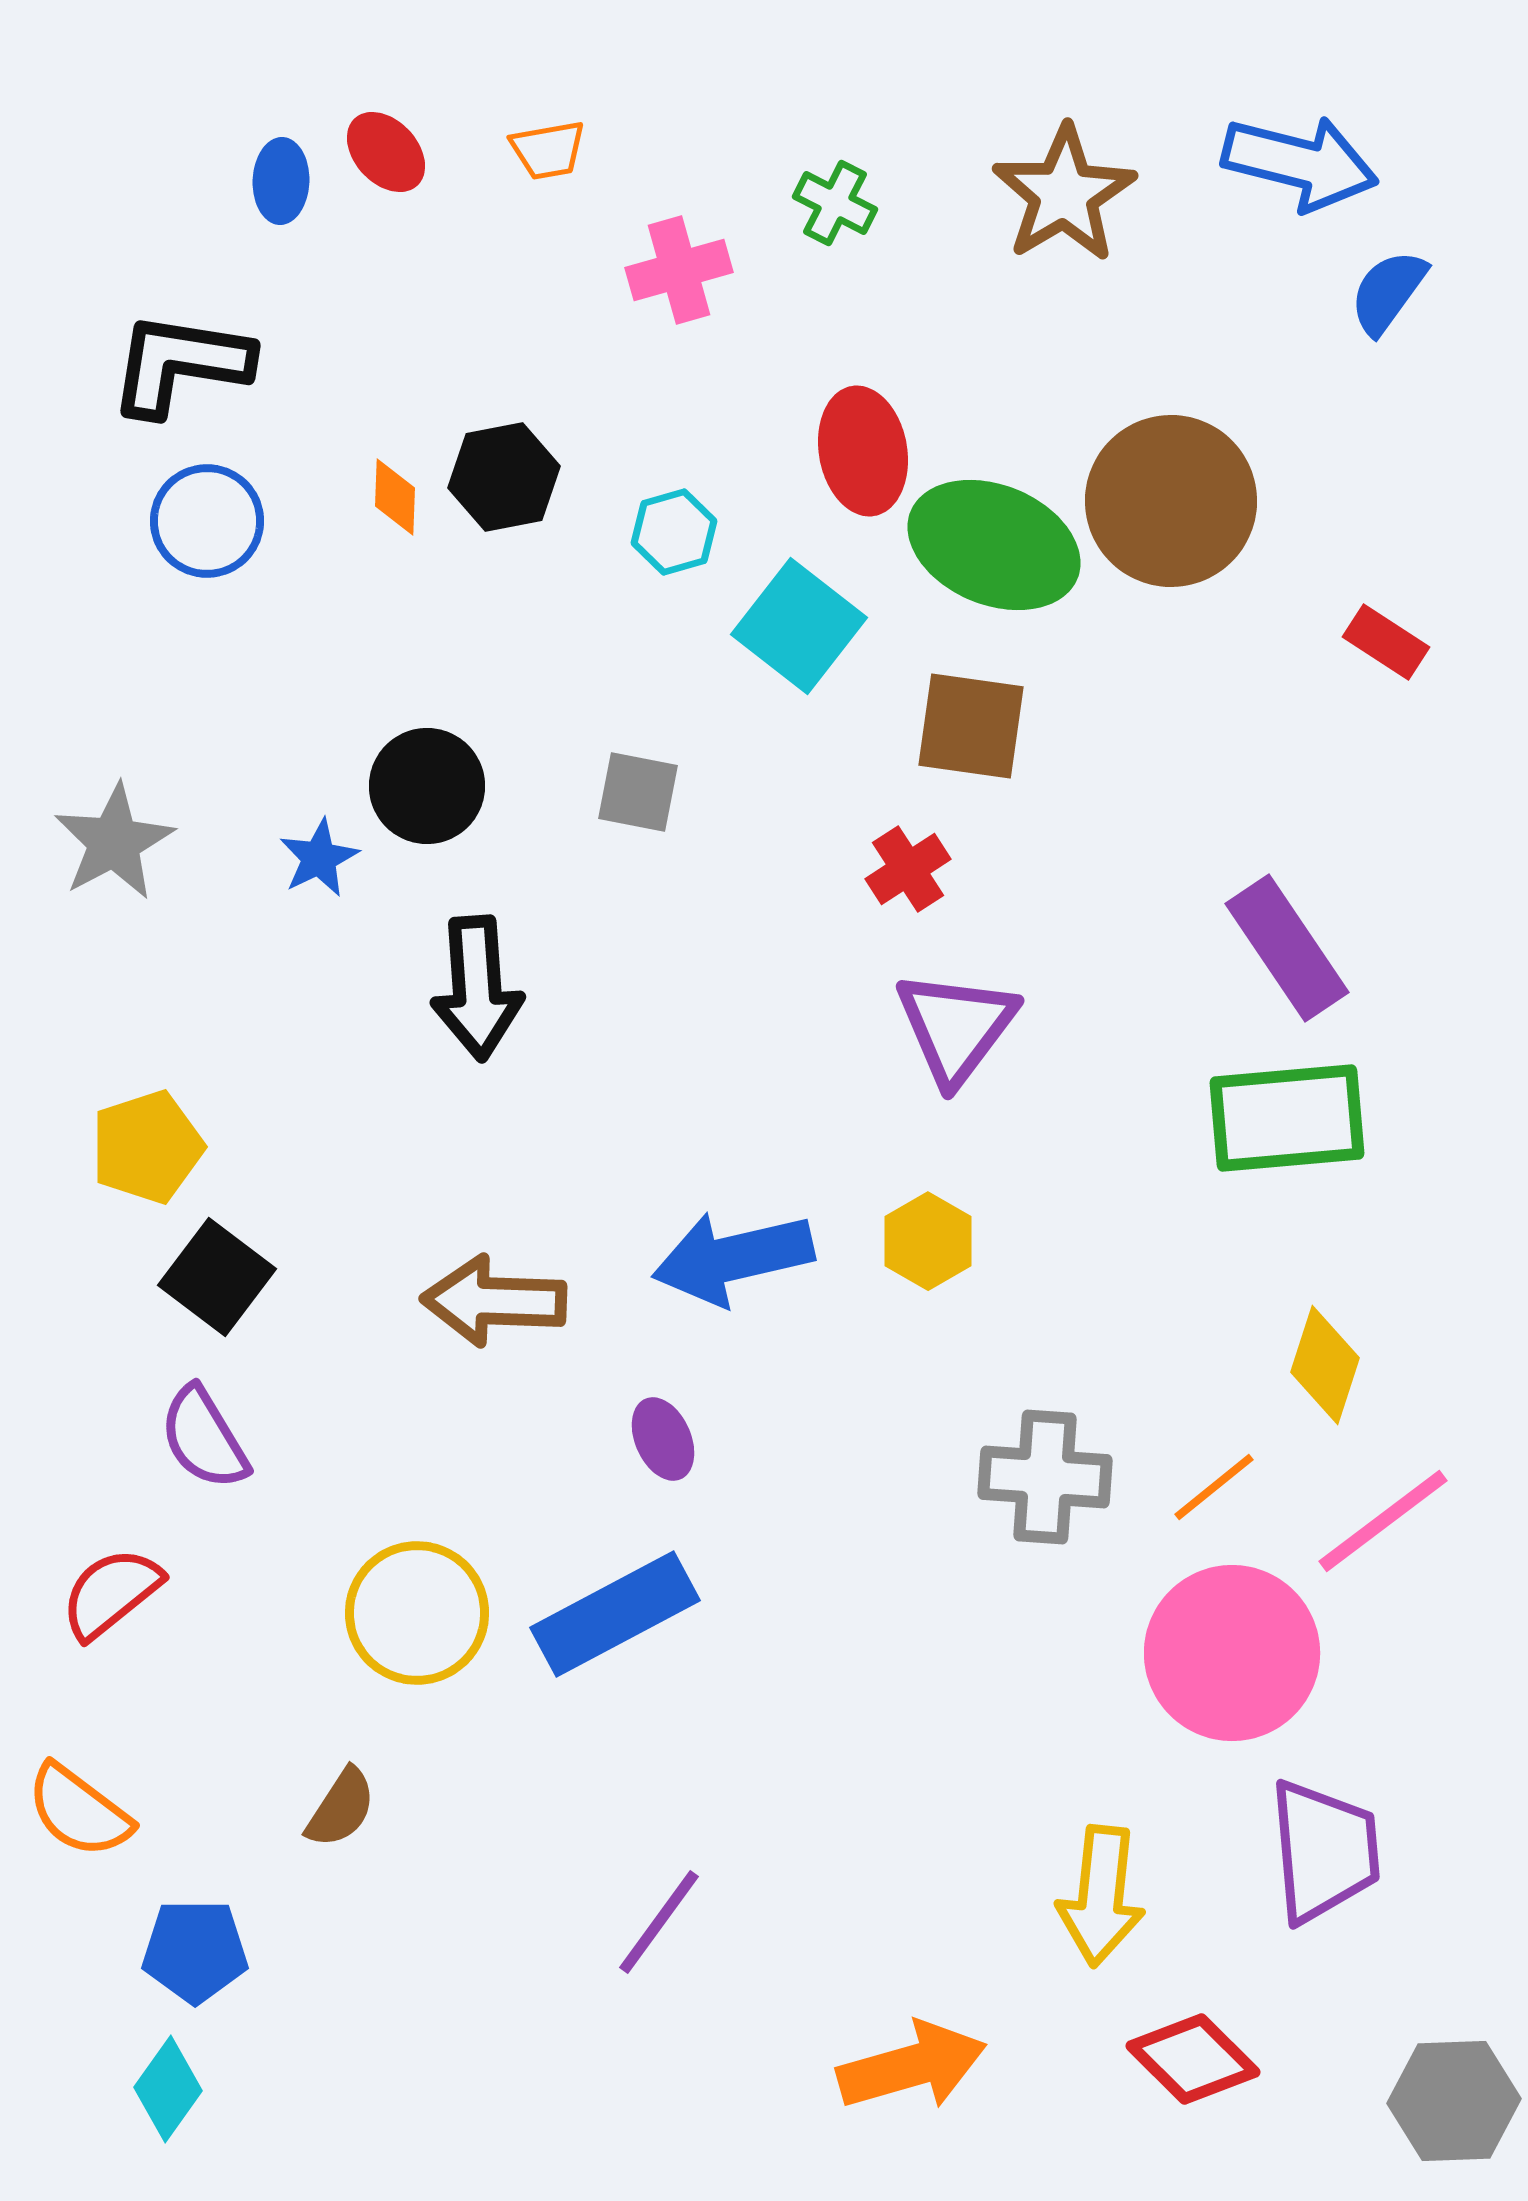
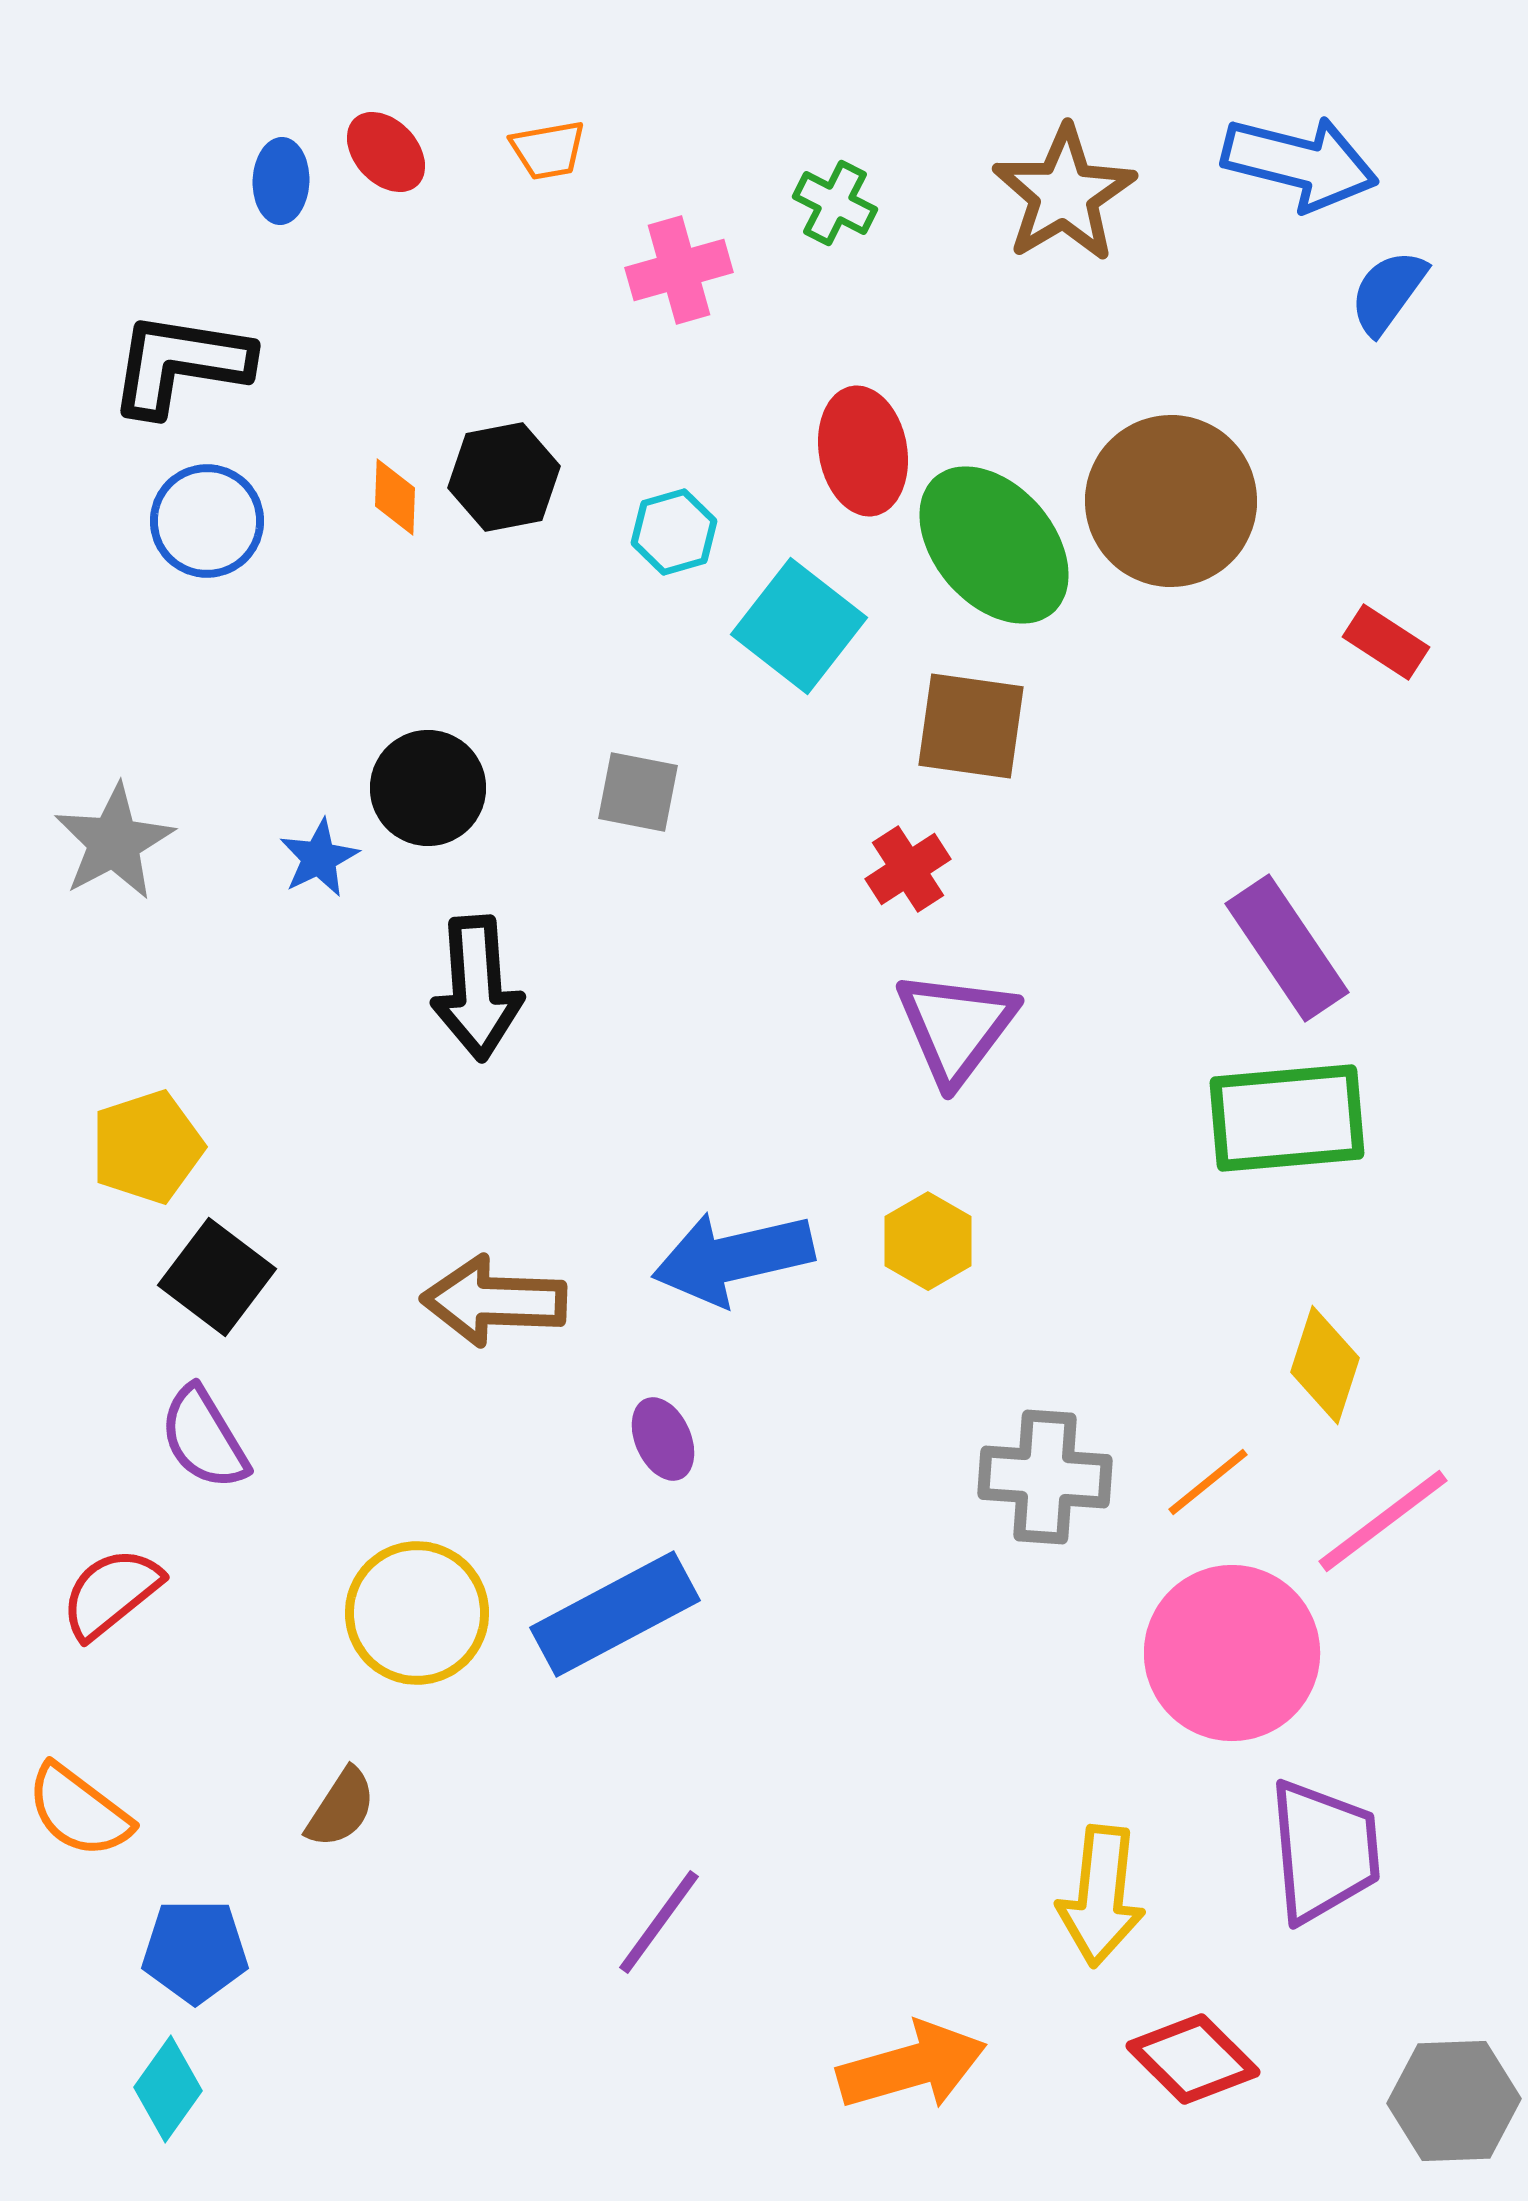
green ellipse at (994, 545): rotated 27 degrees clockwise
black circle at (427, 786): moved 1 px right, 2 px down
orange line at (1214, 1487): moved 6 px left, 5 px up
